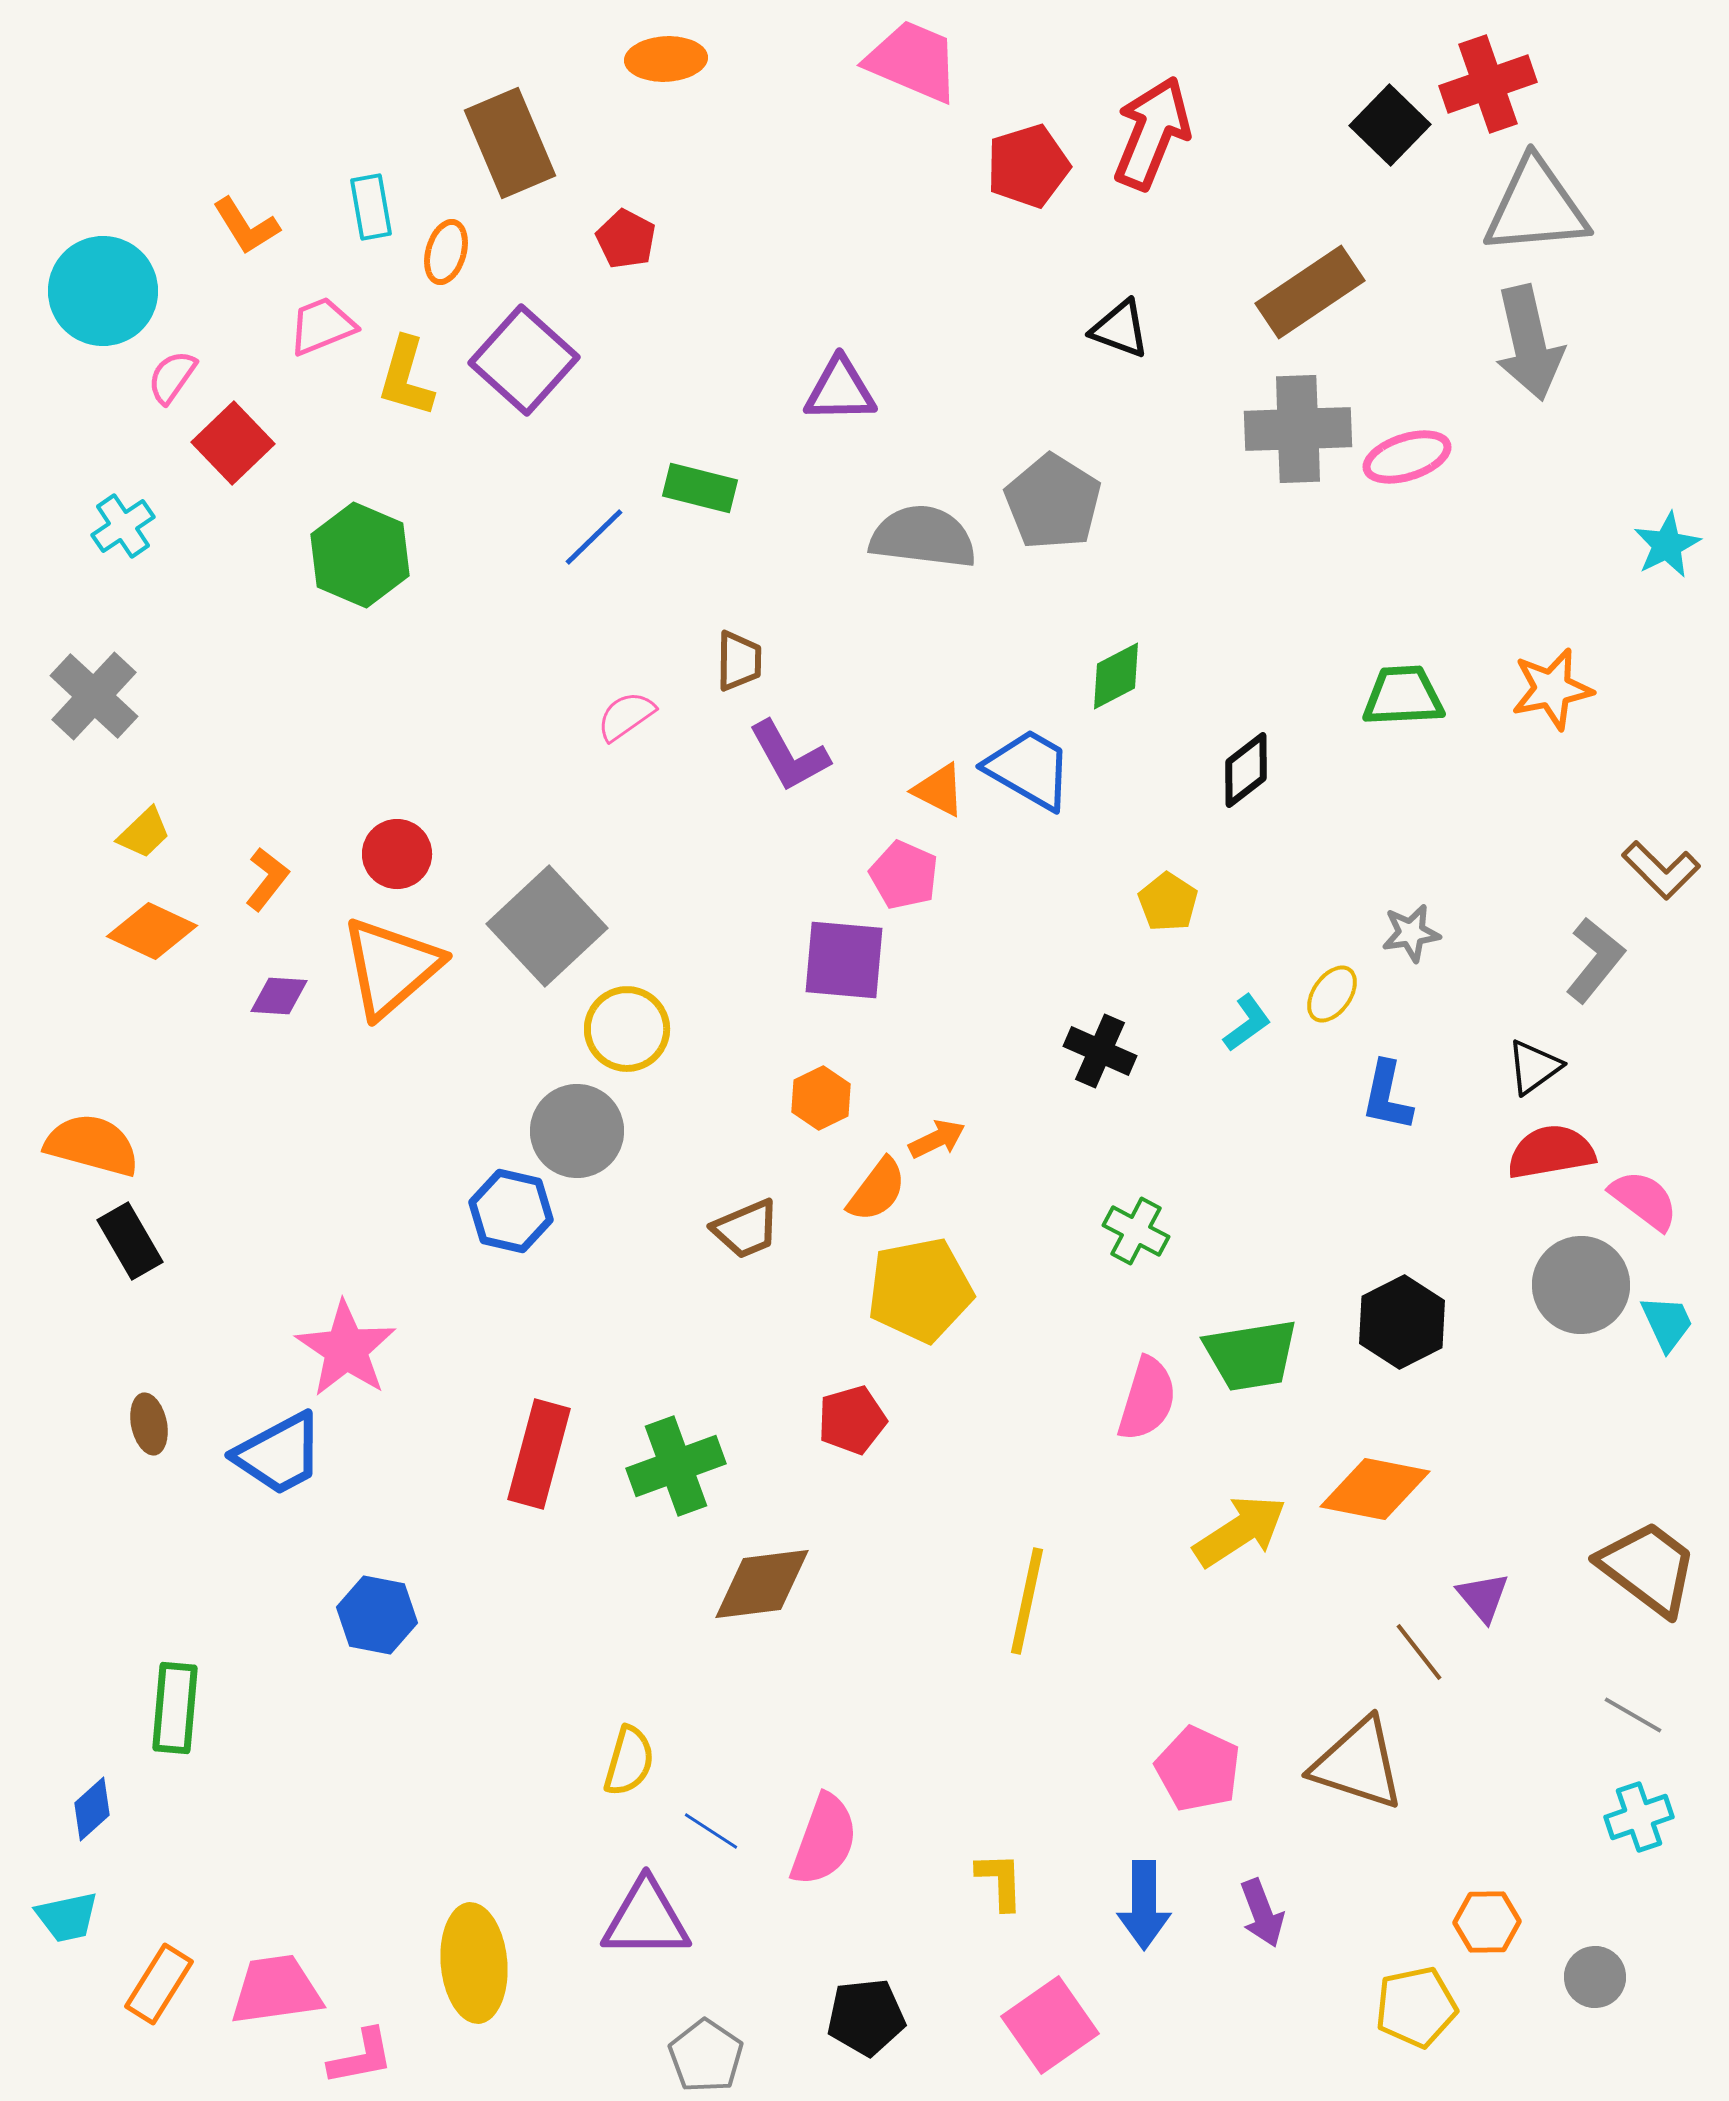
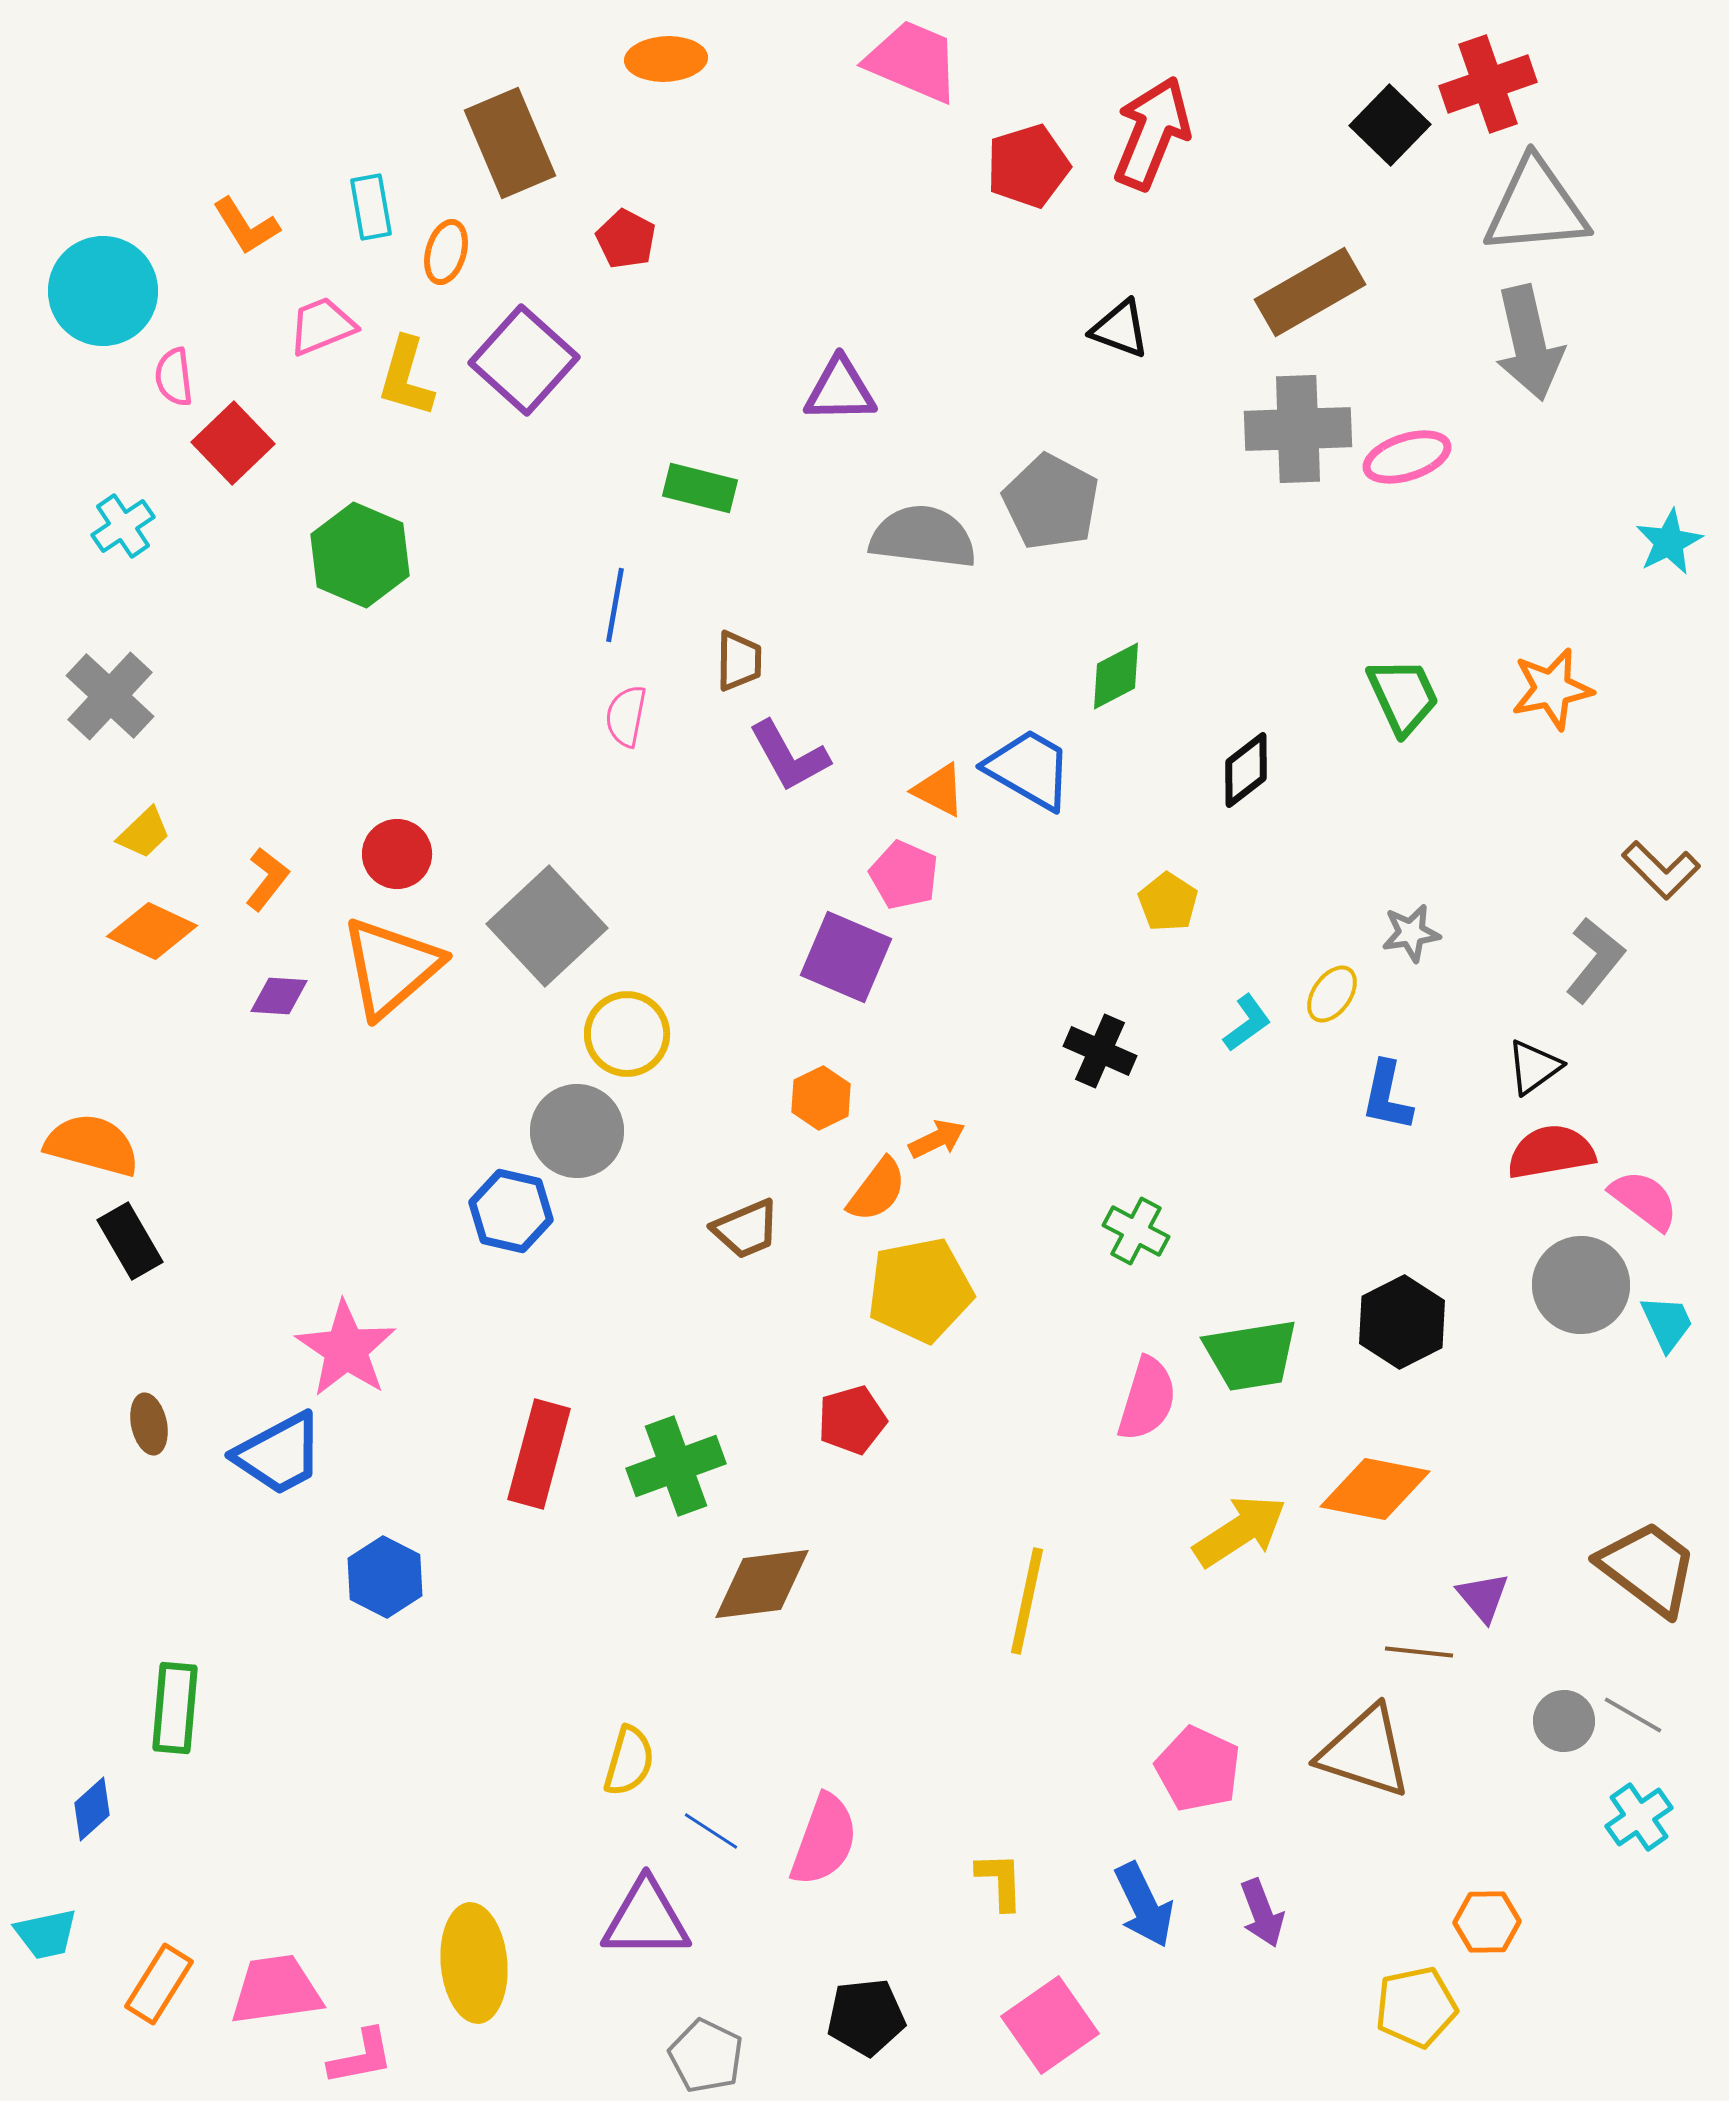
brown rectangle at (1310, 292): rotated 4 degrees clockwise
pink semicircle at (172, 377): moved 2 px right; rotated 42 degrees counterclockwise
gray pentagon at (1053, 502): moved 2 px left; rotated 4 degrees counterclockwise
blue line at (594, 537): moved 21 px right, 68 px down; rotated 36 degrees counterclockwise
cyan star at (1667, 545): moved 2 px right, 3 px up
gray cross at (94, 696): moved 16 px right
green trapezoid at (1403, 696): rotated 68 degrees clockwise
pink semicircle at (626, 716): rotated 44 degrees counterclockwise
purple square at (844, 960): moved 2 px right, 3 px up; rotated 18 degrees clockwise
yellow circle at (627, 1029): moved 5 px down
blue hexagon at (377, 1615): moved 8 px right, 38 px up; rotated 16 degrees clockwise
brown line at (1419, 1652): rotated 46 degrees counterclockwise
brown triangle at (1358, 1764): moved 7 px right, 12 px up
cyan cross at (1639, 1817): rotated 16 degrees counterclockwise
blue arrow at (1144, 1905): rotated 26 degrees counterclockwise
cyan trapezoid at (67, 1917): moved 21 px left, 17 px down
gray circle at (1595, 1977): moved 31 px left, 256 px up
gray pentagon at (706, 2056): rotated 8 degrees counterclockwise
